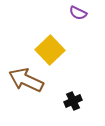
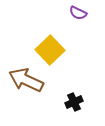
black cross: moved 1 px right, 1 px down
